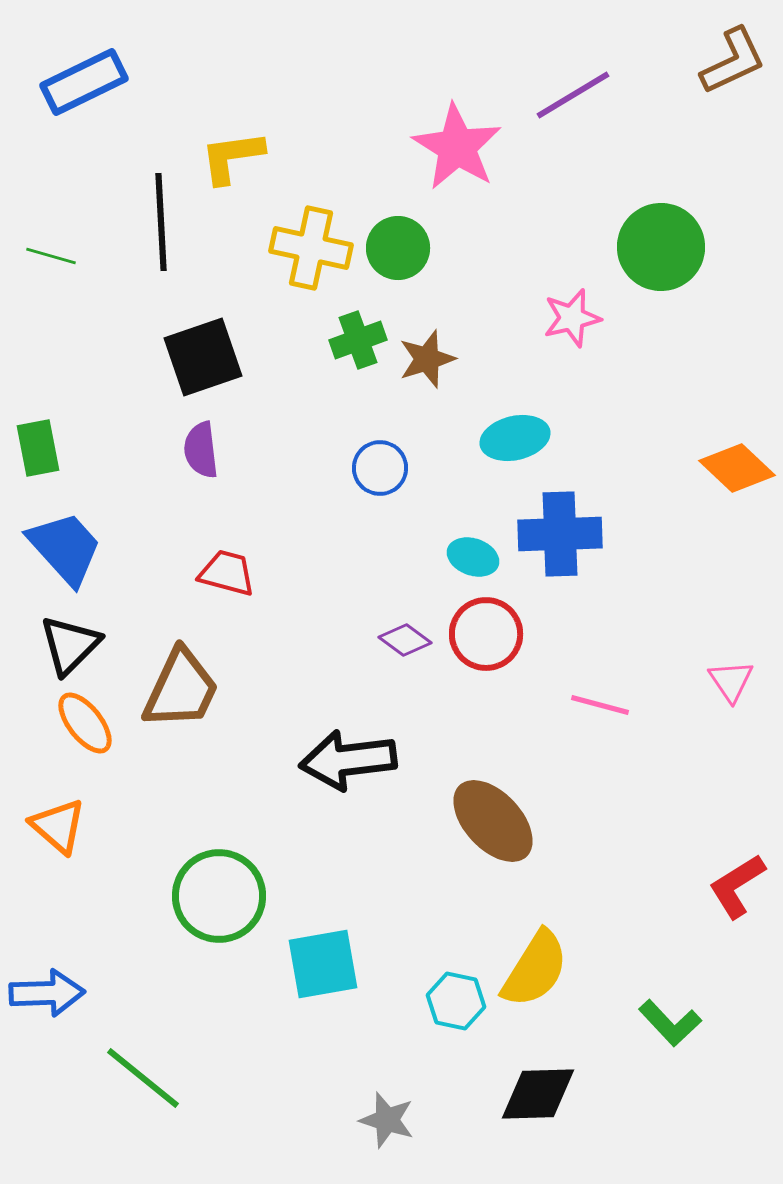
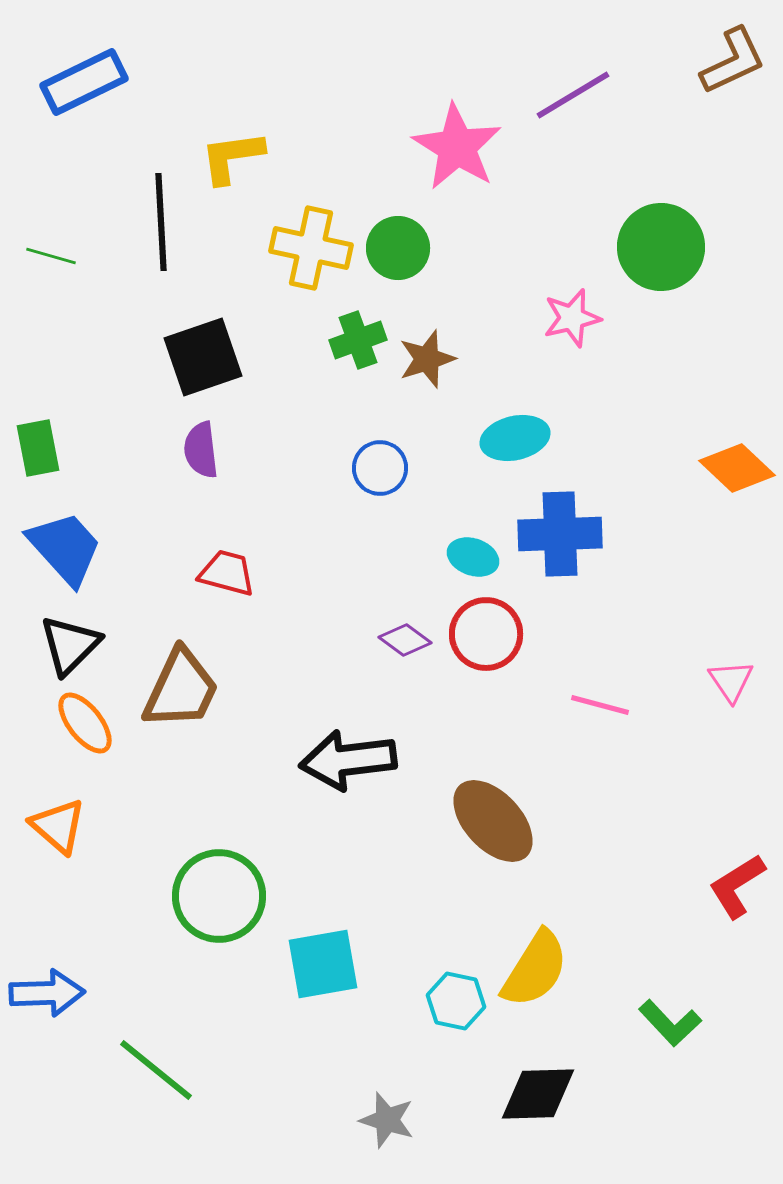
green line at (143, 1078): moved 13 px right, 8 px up
